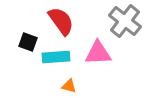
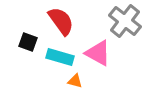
pink triangle: rotated 32 degrees clockwise
cyan rectangle: moved 4 px right; rotated 20 degrees clockwise
orange triangle: moved 6 px right, 5 px up
